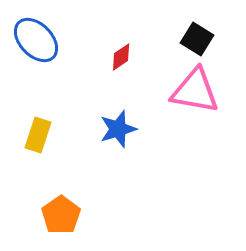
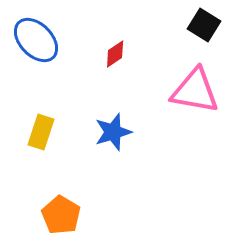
black square: moved 7 px right, 14 px up
red diamond: moved 6 px left, 3 px up
blue star: moved 5 px left, 3 px down
yellow rectangle: moved 3 px right, 3 px up
orange pentagon: rotated 6 degrees counterclockwise
